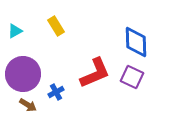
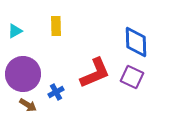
yellow rectangle: rotated 30 degrees clockwise
